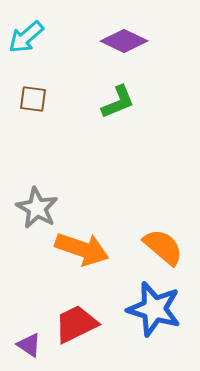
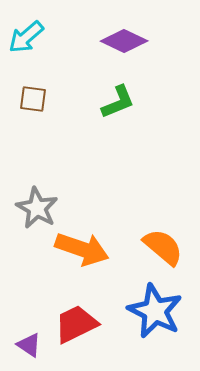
blue star: moved 1 px right, 2 px down; rotated 10 degrees clockwise
